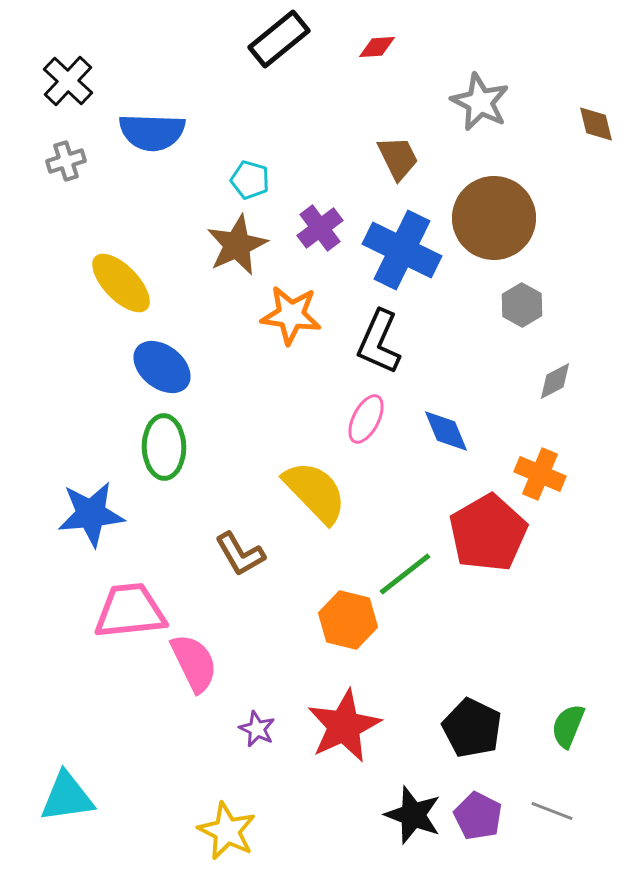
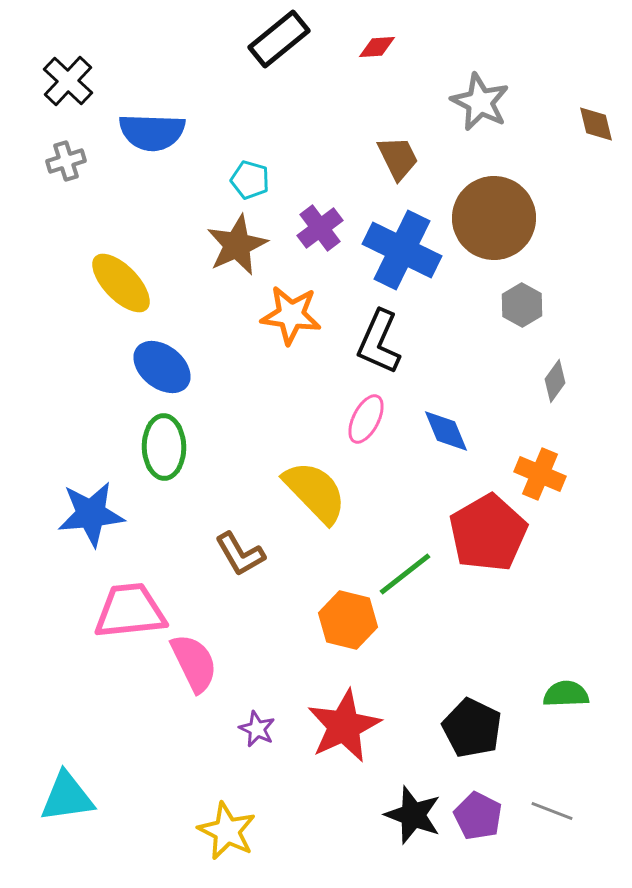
gray diamond: rotated 27 degrees counterclockwise
green semicircle: moved 2 px left, 32 px up; rotated 66 degrees clockwise
